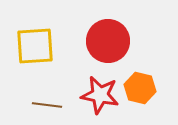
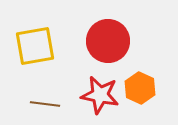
yellow square: rotated 6 degrees counterclockwise
orange hexagon: rotated 12 degrees clockwise
brown line: moved 2 px left, 1 px up
